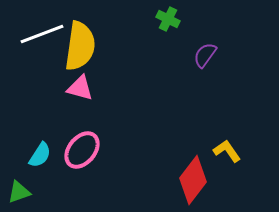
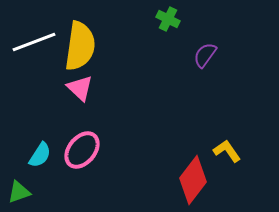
white line: moved 8 px left, 8 px down
pink triangle: rotated 28 degrees clockwise
